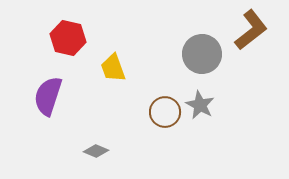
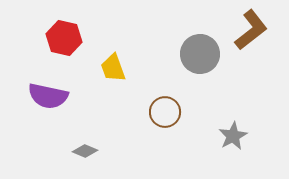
red hexagon: moved 4 px left
gray circle: moved 2 px left
purple semicircle: rotated 96 degrees counterclockwise
gray star: moved 33 px right, 31 px down; rotated 16 degrees clockwise
gray diamond: moved 11 px left
